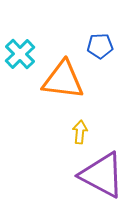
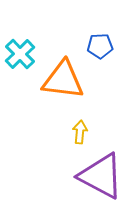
purple triangle: moved 1 px left, 1 px down
